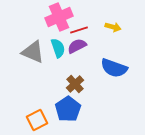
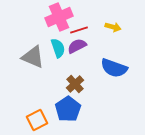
gray triangle: moved 5 px down
